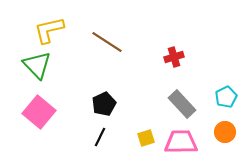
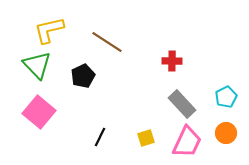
red cross: moved 2 px left, 4 px down; rotated 18 degrees clockwise
black pentagon: moved 21 px left, 28 px up
orange circle: moved 1 px right, 1 px down
pink trapezoid: moved 6 px right; rotated 116 degrees clockwise
